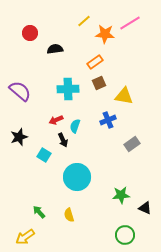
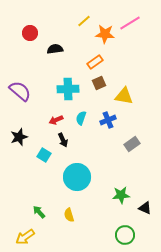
cyan semicircle: moved 6 px right, 8 px up
